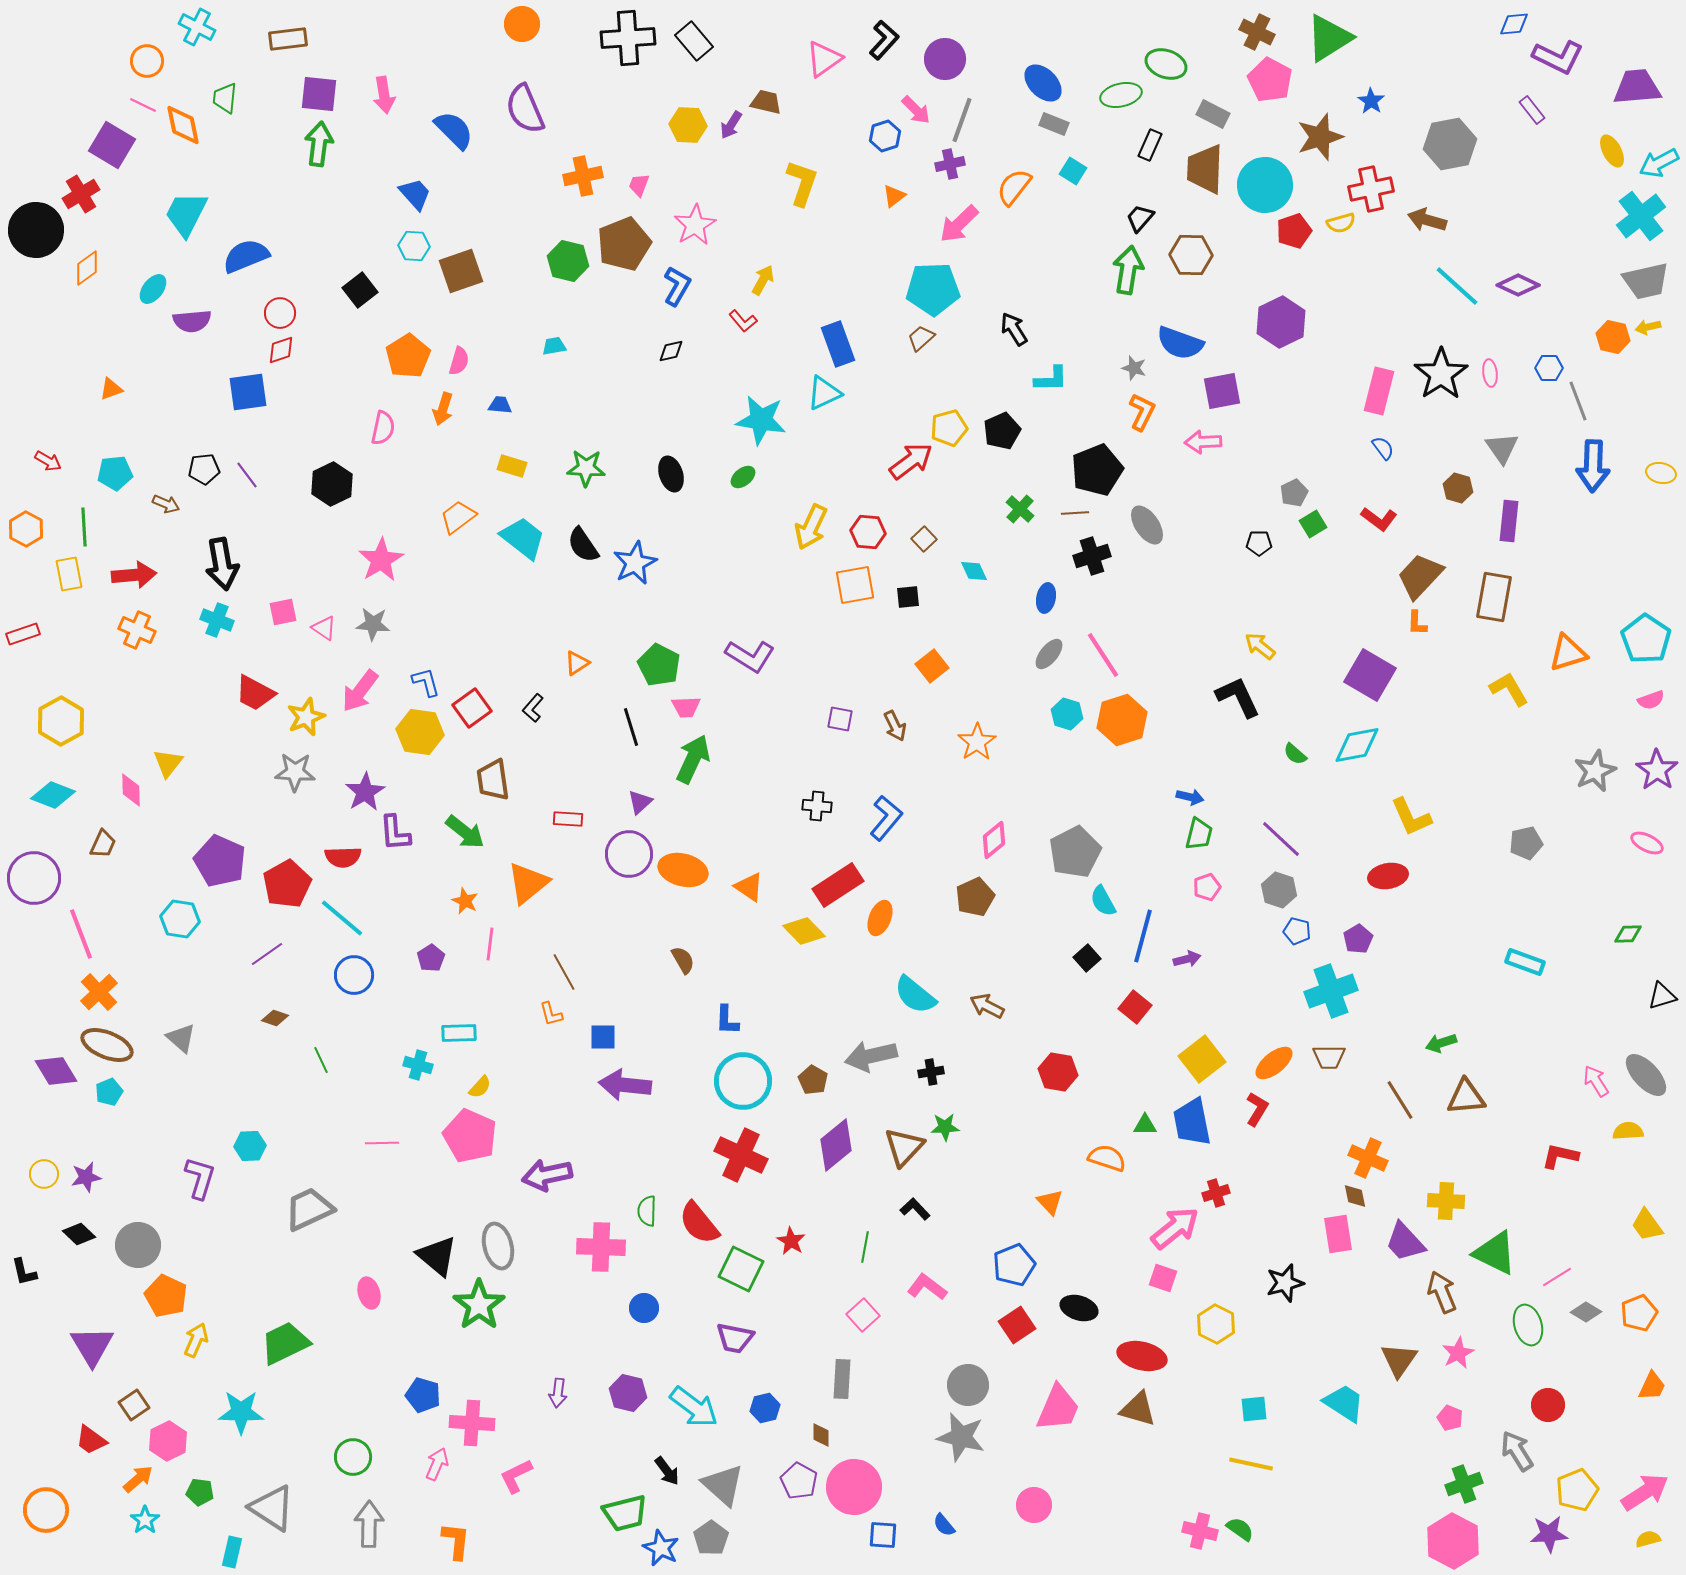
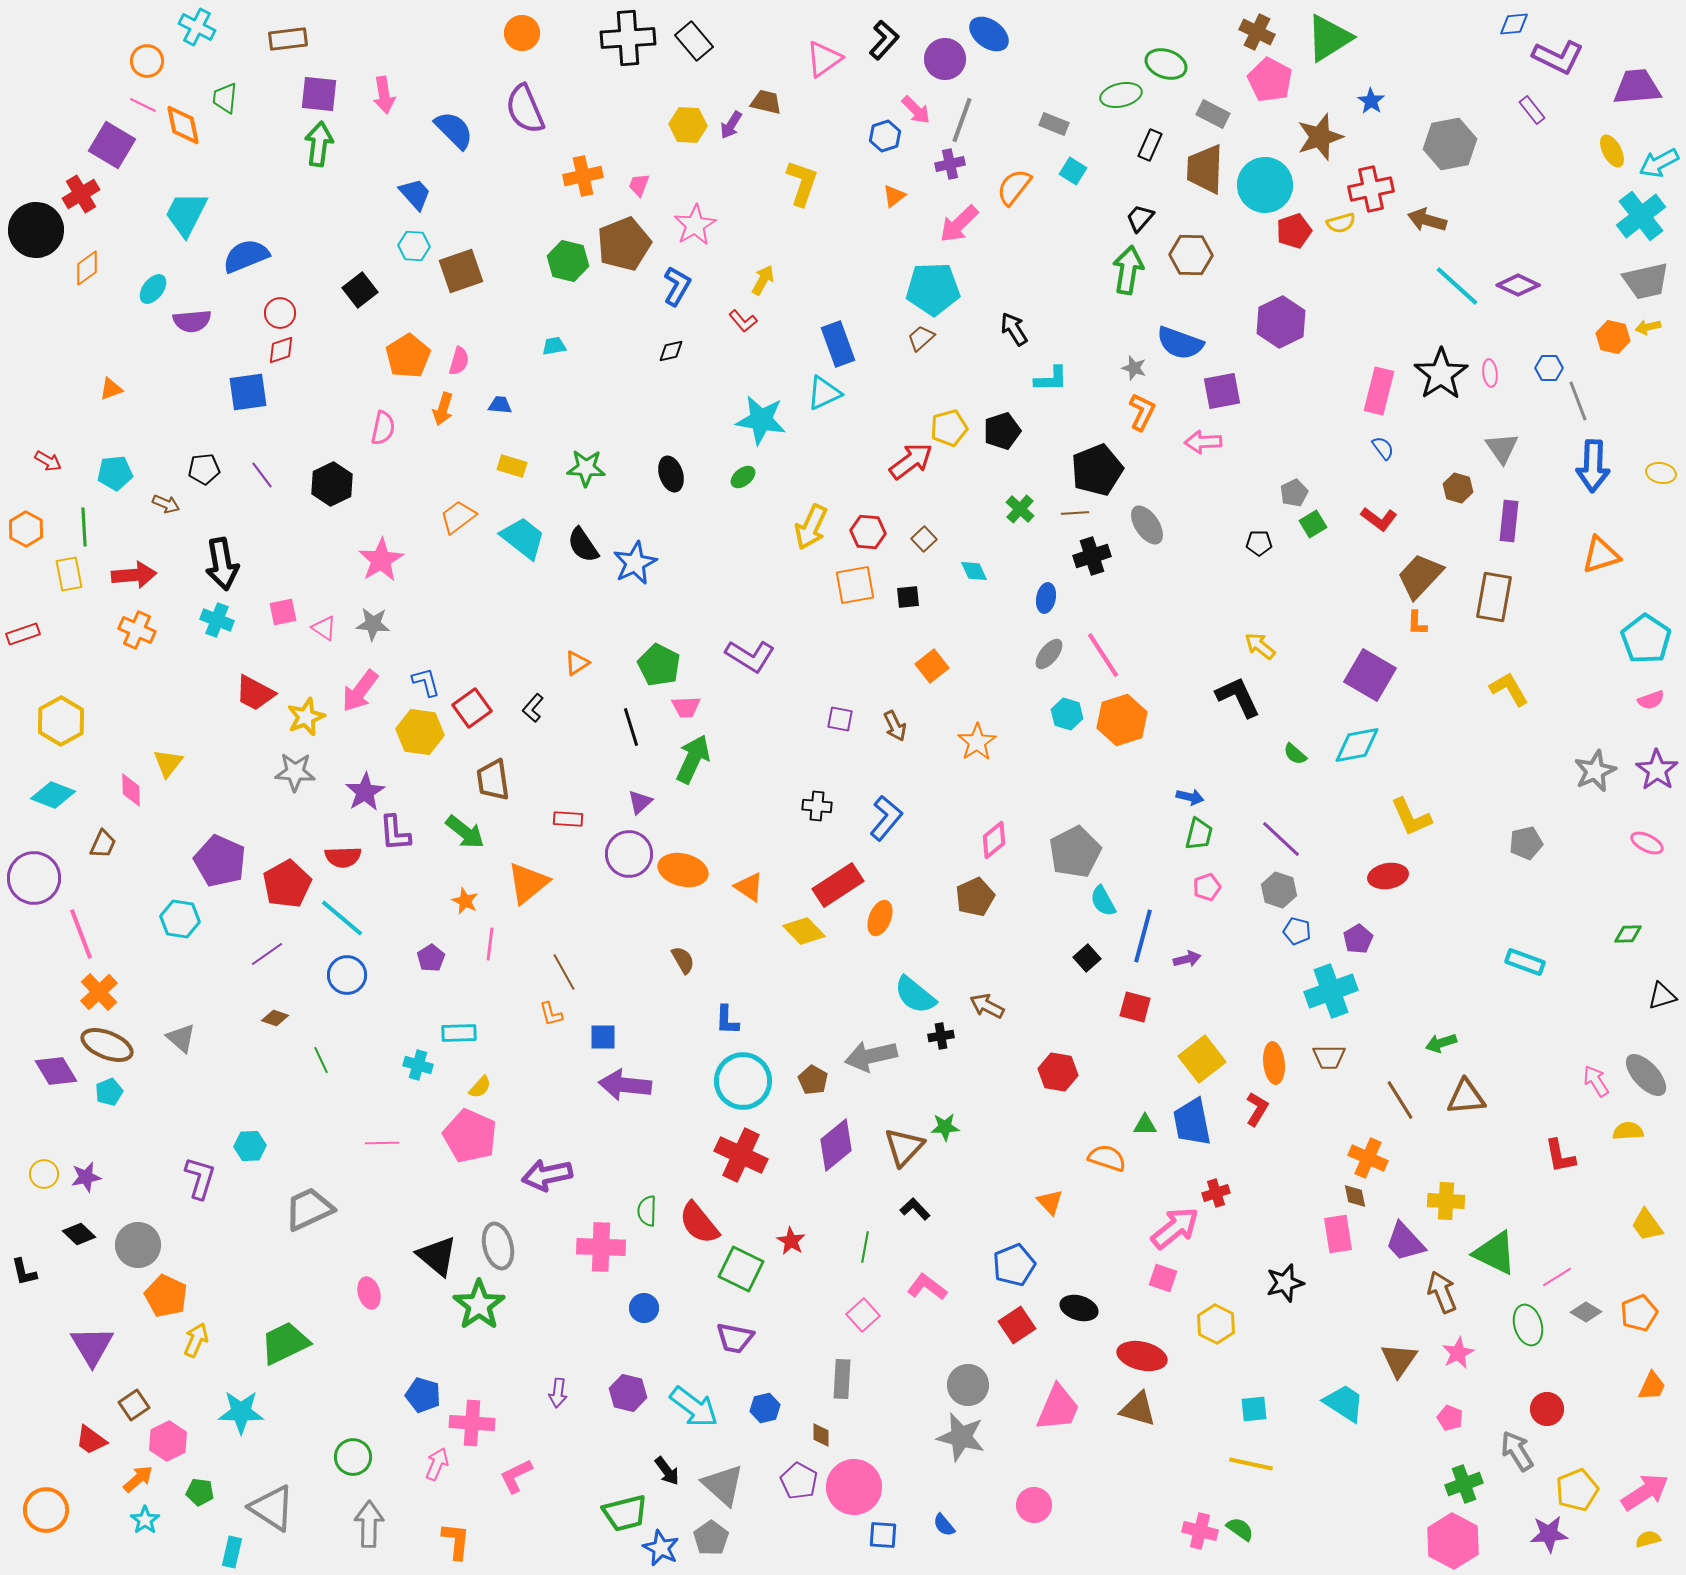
orange circle at (522, 24): moved 9 px down
blue ellipse at (1043, 83): moved 54 px left, 49 px up; rotated 9 degrees counterclockwise
black pentagon at (1002, 431): rotated 6 degrees clockwise
purple line at (247, 475): moved 15 px right
orange triangle at (1568, 653): moved 33 px right, 98 px up
blue circle at (354, 975): moved 7 px left
red square at (1135, 1007): rotated 24 degrees counterclockwise
orange ellipse at (1274, 1063): rotated 57 degrees counterclockwise
black cross at (931, 1072): moved 10 px right, 36 px up
red L-shape at (1560, 1156): rotated 114 degrees counterclockwise
red circle at (1548, 1405): moved 1 px left, 4 px down
